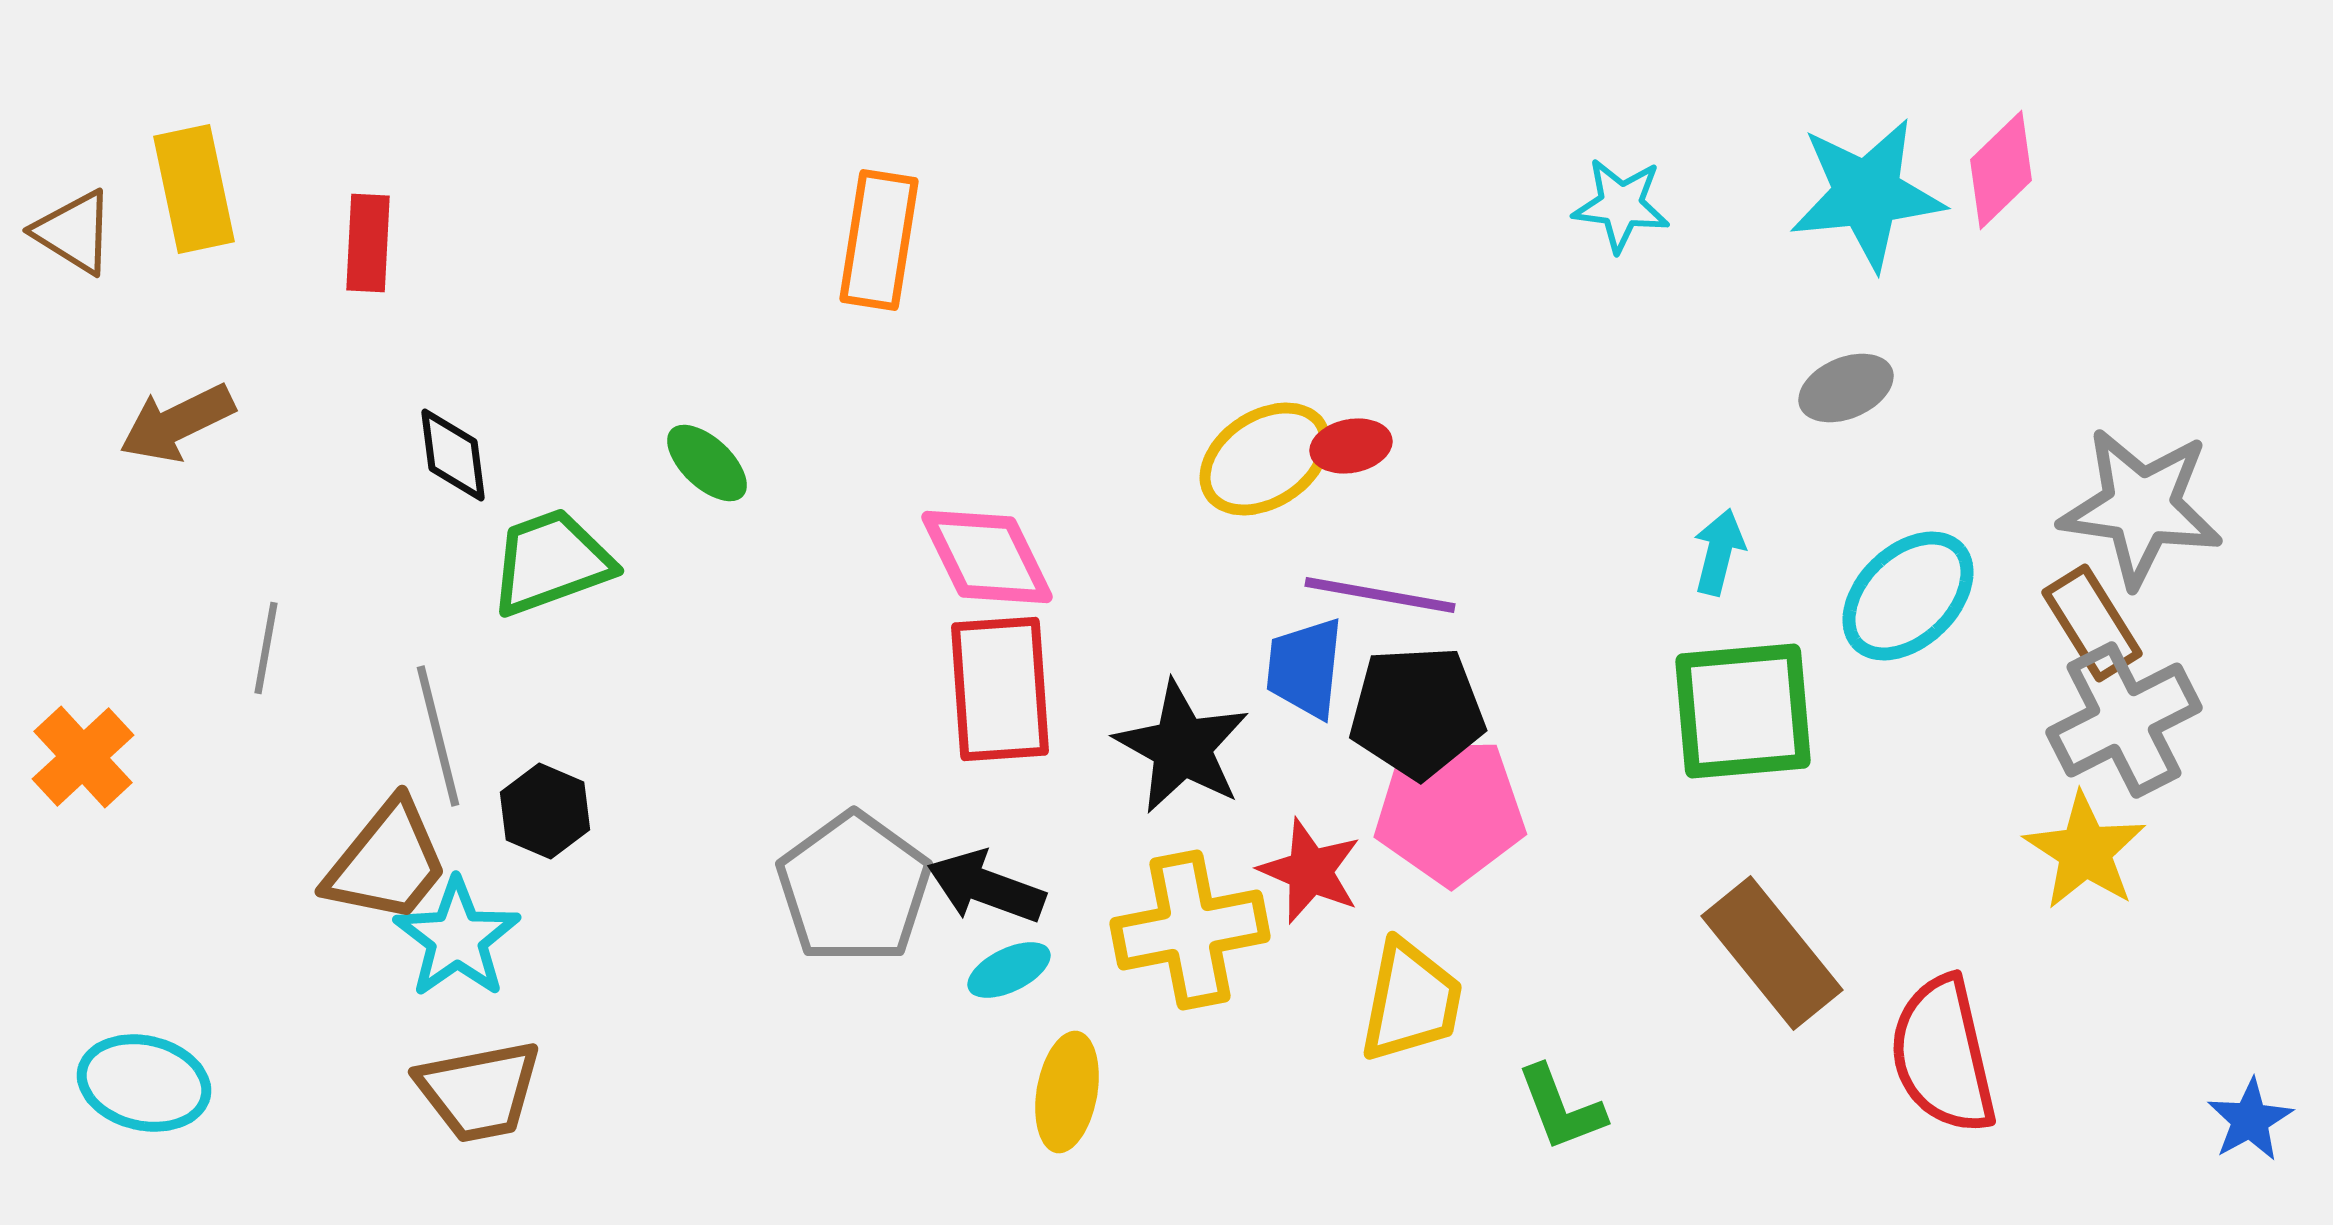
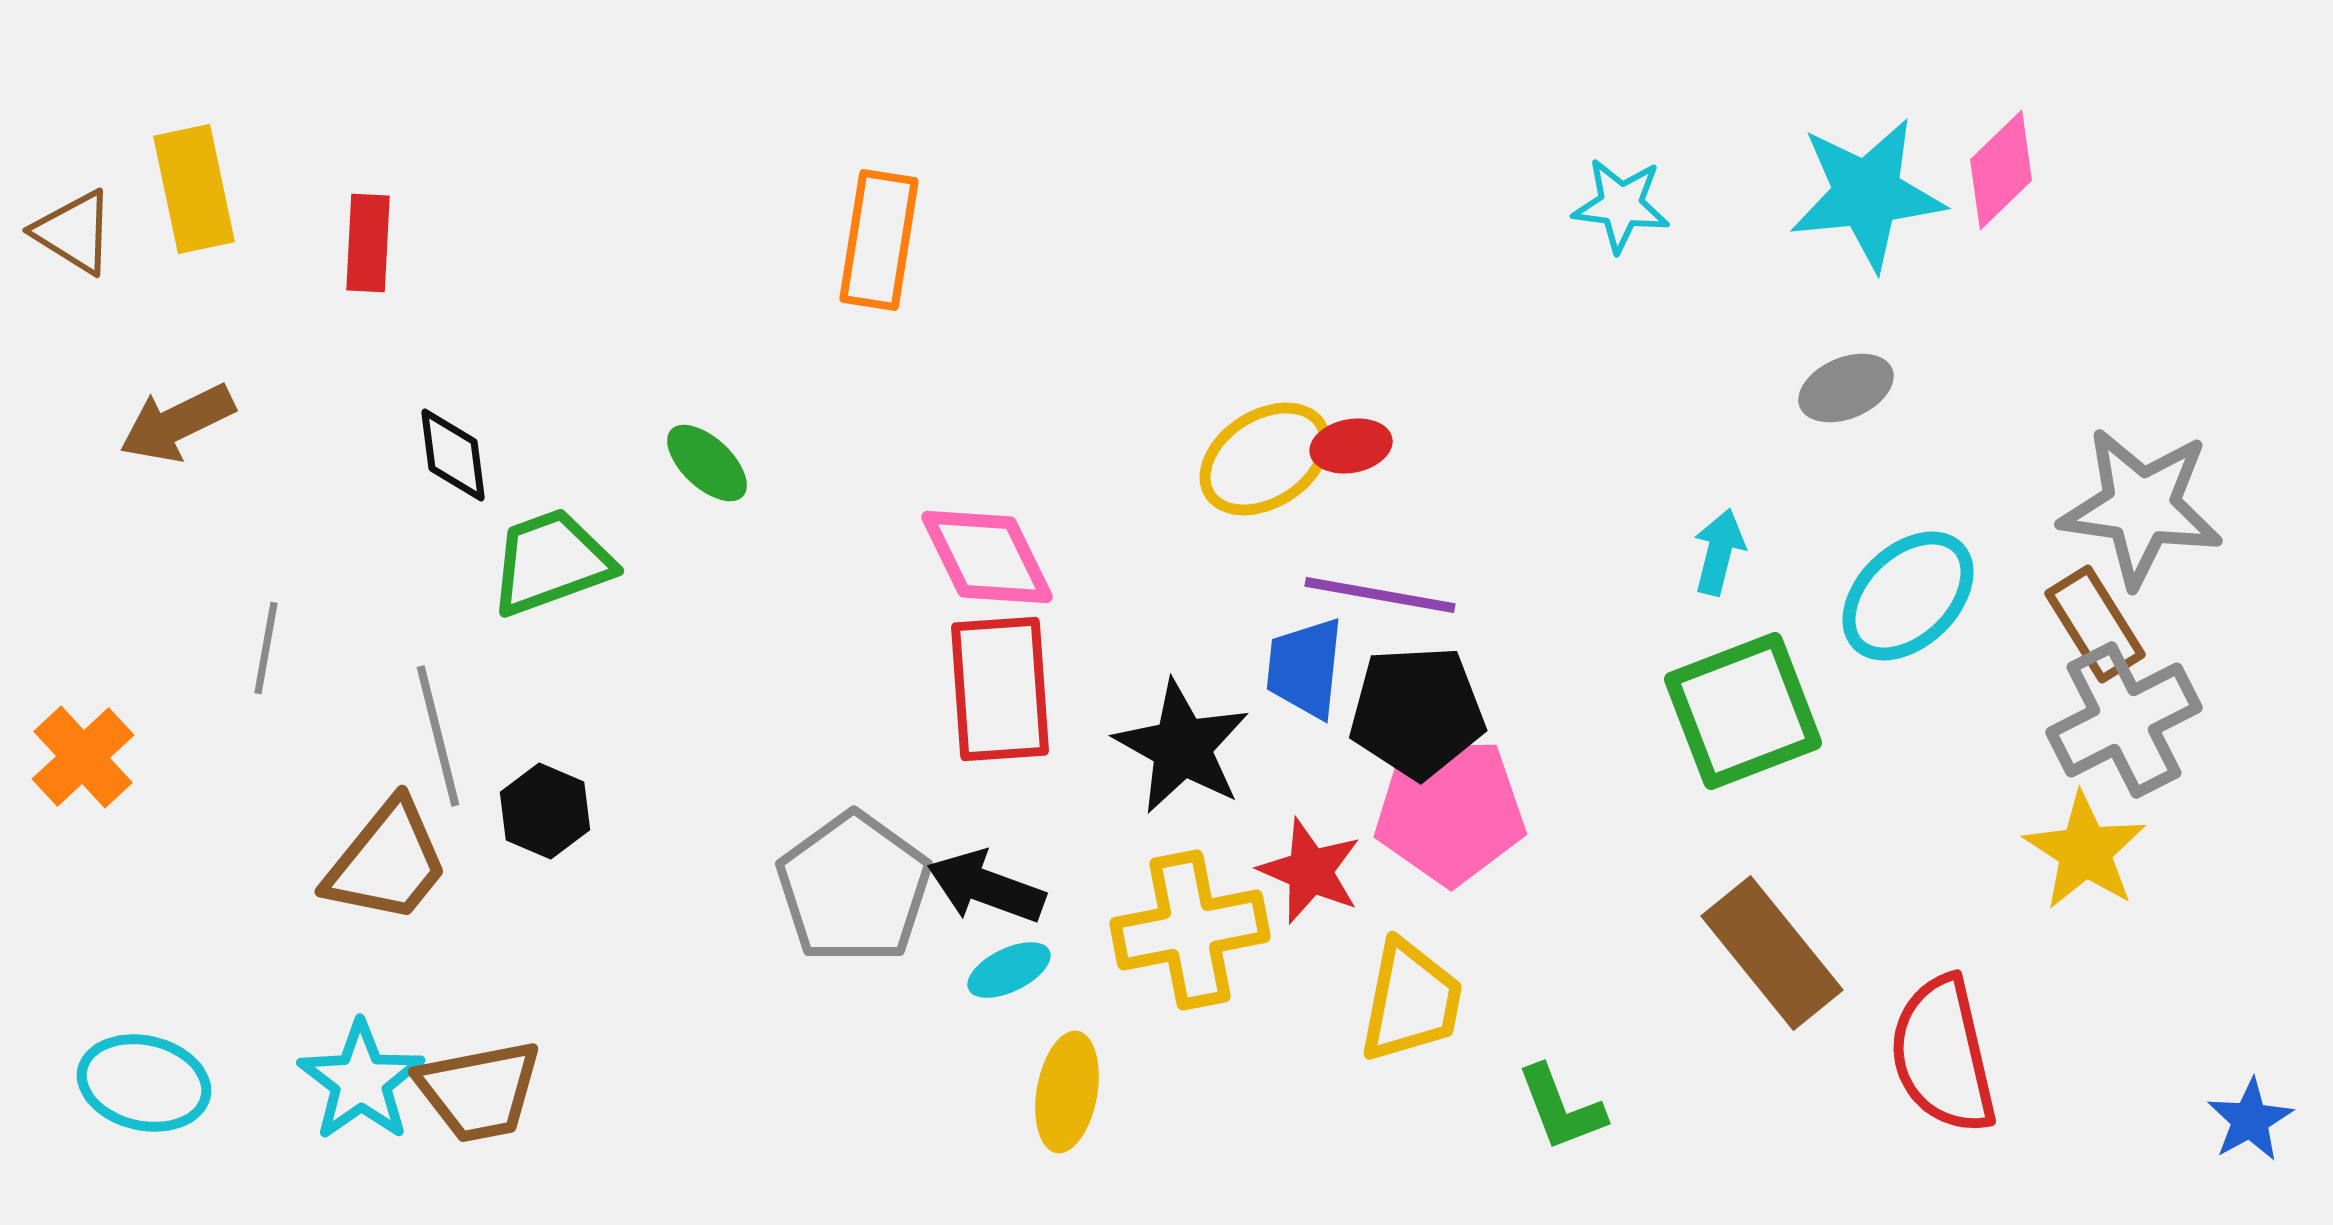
brown rectangle at (2092, 623): moved 3 px right, 1 px down
green square at (1743, 711): rotated 16 degrees counterclockwise
cyan star at (457, 938): moved 96 px left, 143 px down
